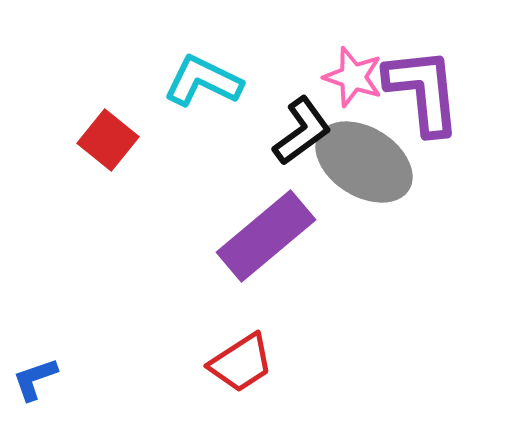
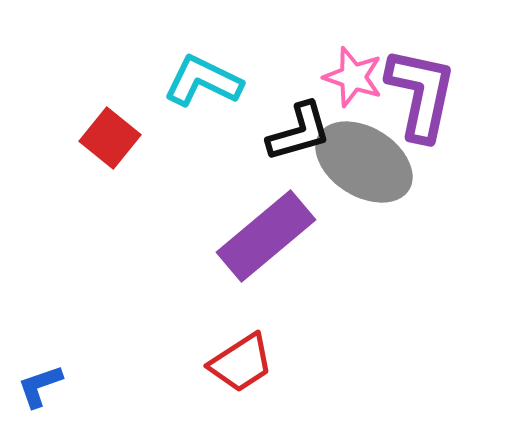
purple L-shape: moved 2 px left, 3 px down; rotated 18 degrees clockwise
black L-shape: moved 3 px left, 1 px down; rotated 20 degrees clockwise
red square: moved 2 px right, 2 px up
blue L-shape: moved 5 px right, 7 px down
